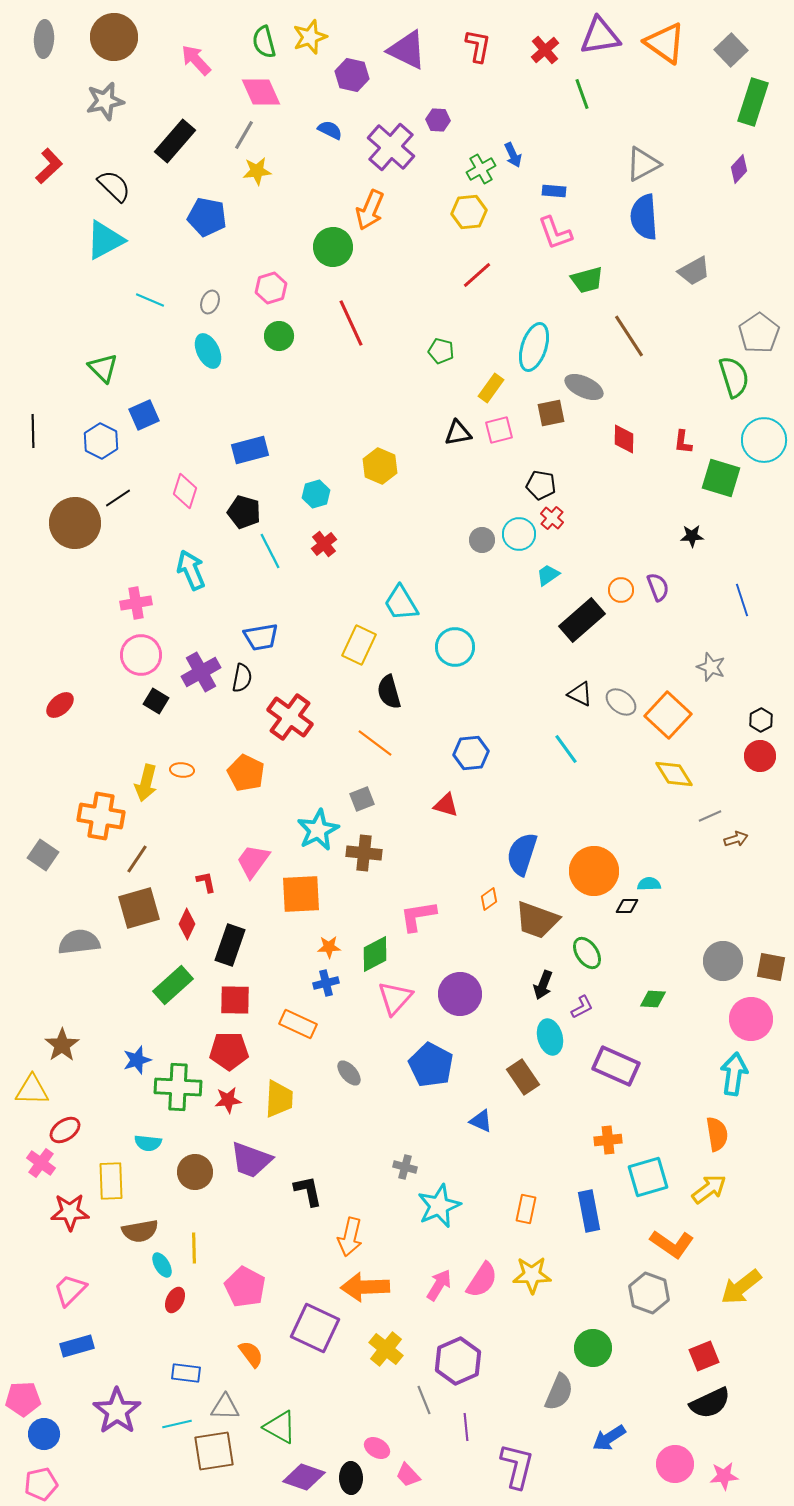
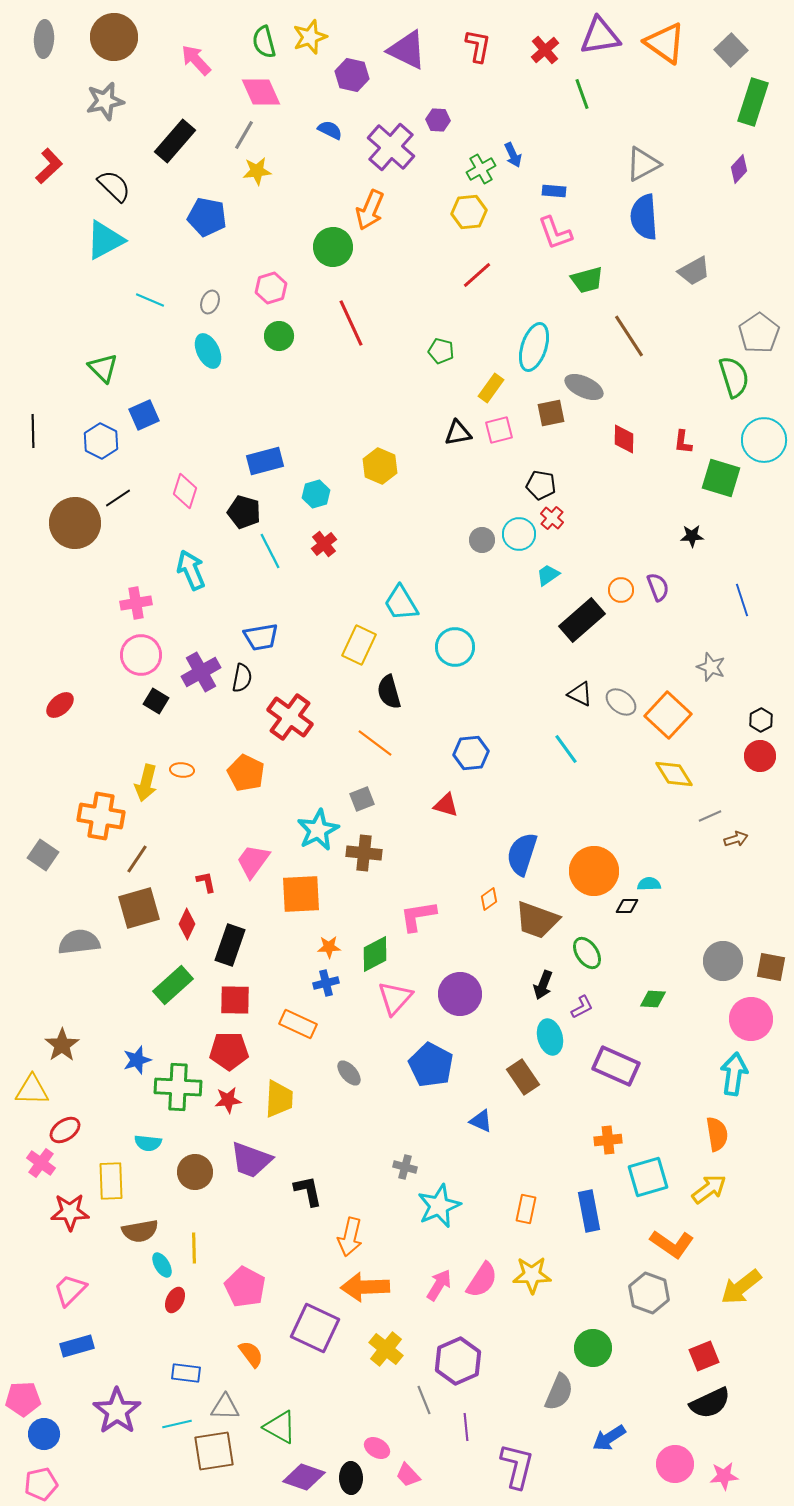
blue rectangle at (250, 450): moved 15 px right, 11 px down
